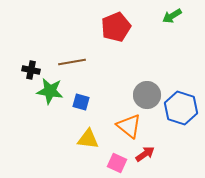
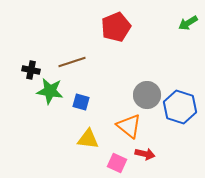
green arrow: moved 16 px right, 7 px down
brown line: rotated 8 degrees counterclockwise
blue hexagon: moved 1 px left, 1 px up
red arrow: rotated 48 degrees clockwise
